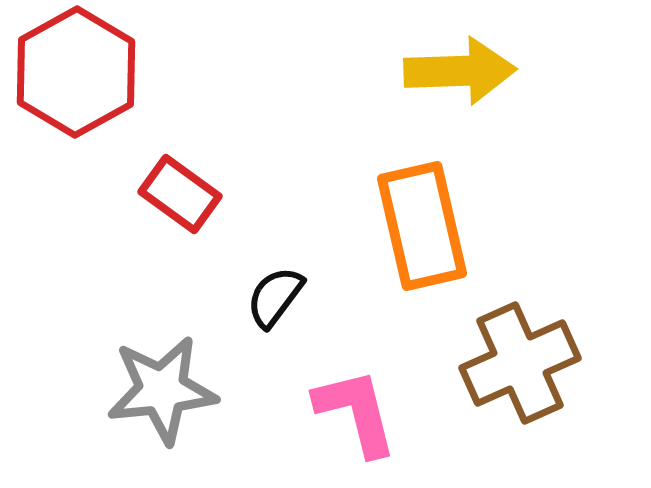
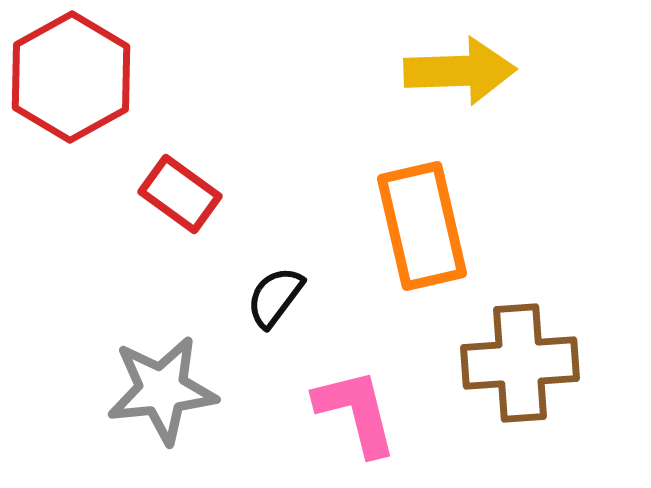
red hexagon: moved 5 px left, 5 px down
brown cross: rotated 20 degrees clockwise
